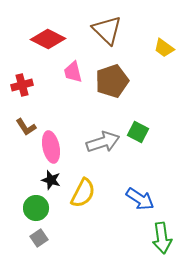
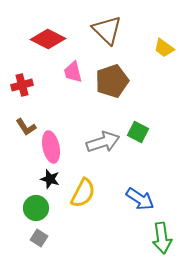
black star: moved 1 px left, 1 px up
gray square: rotated 24 degrees counterclockwise
